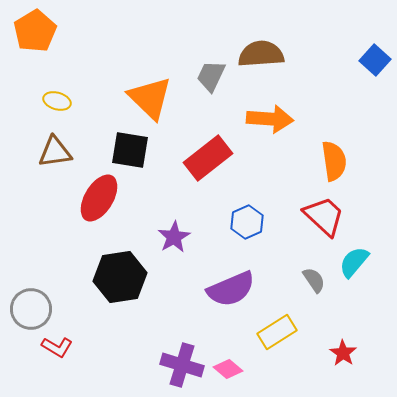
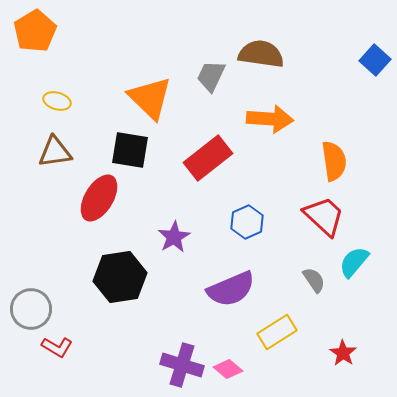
brown semicircle: rotated 12 degrees clockwise
